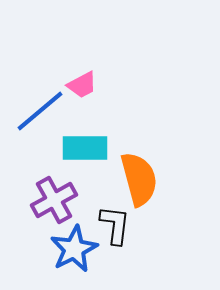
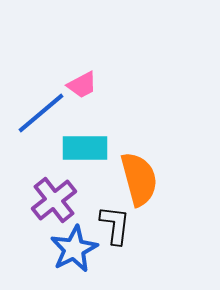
blue line: moved 1 px right, 2 px down
purple cross: rotated 9 degrees counterclockwise
